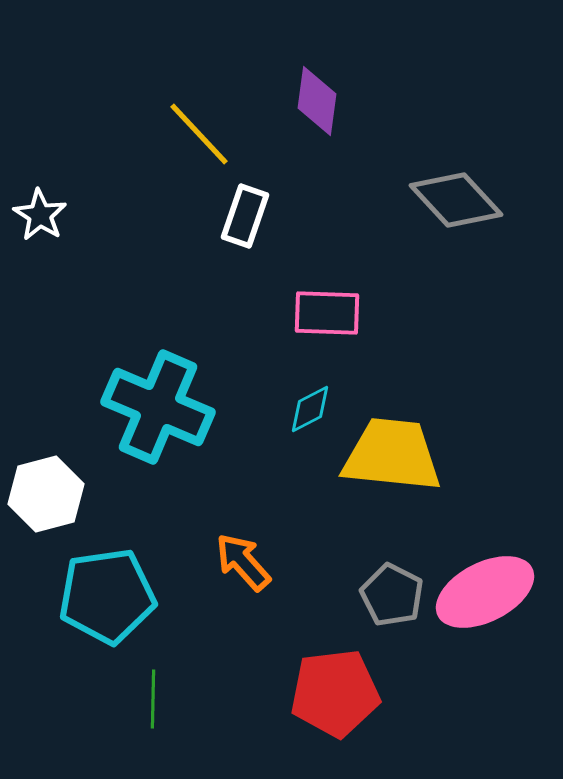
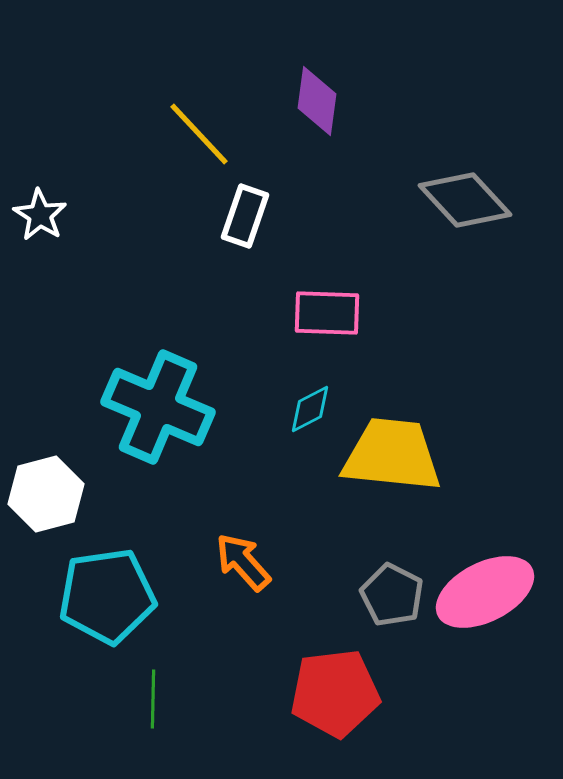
gray diamond: moved 9 px right
